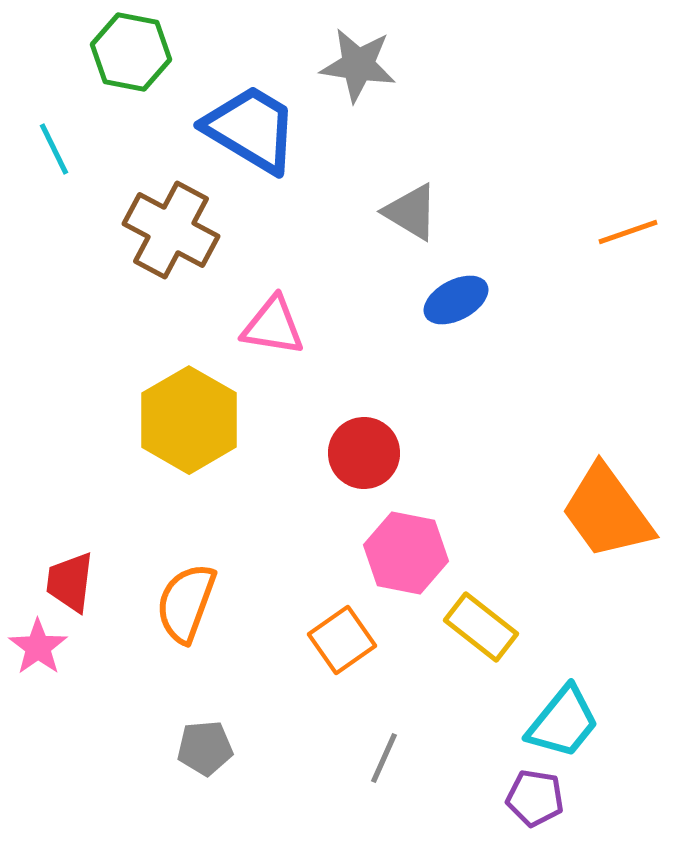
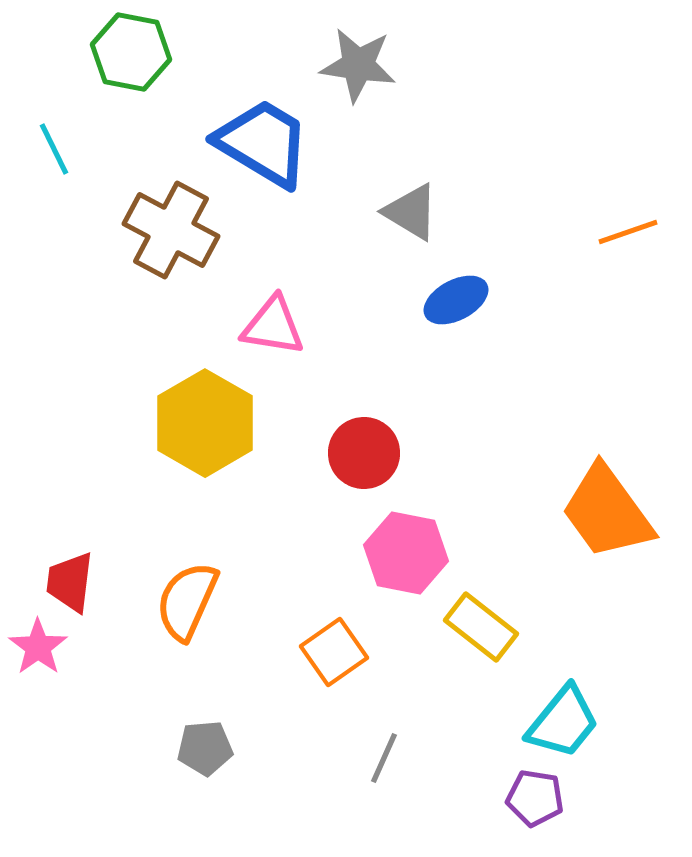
blue trapezoid: moved 12 px right, 14 px down
yellow hexagon: moved 16 px right, 3 px down
orange semicircle: moved 1 px right, 2 px up; rotated 4 degrees clockwise
orange square: moved 8 px left, 12 px down
